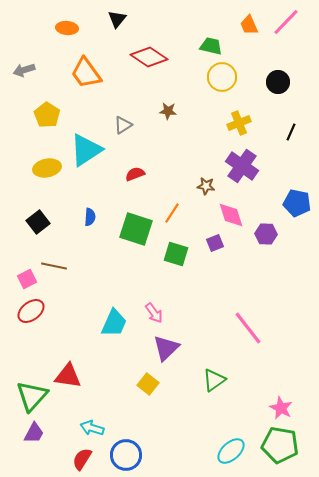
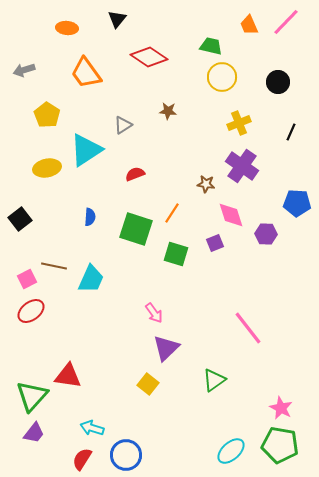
brown star at (206, 186): moved 2 px up
blue pentagon at (297, 203): rotated 8 degrees counterclockwise
black square at (38, 222): moved 18 px left, 3 px up
cyan trapezoid at (114, 323): moved 23 px left, 44 px up
purple trapezoid at (34, 433): rotated 10 degrees clockwise
